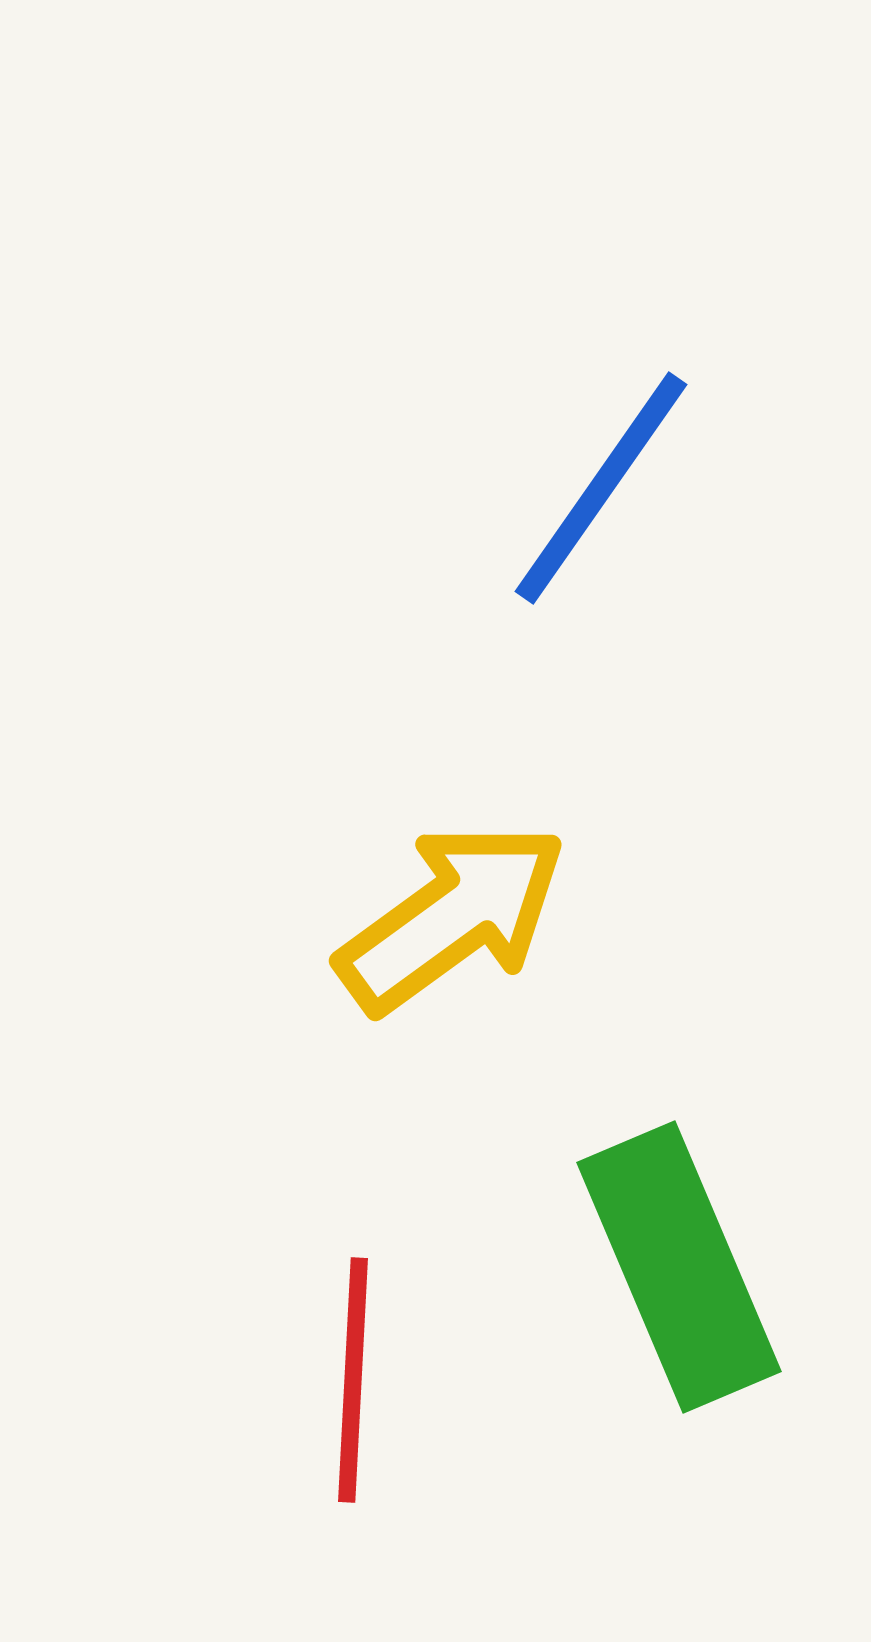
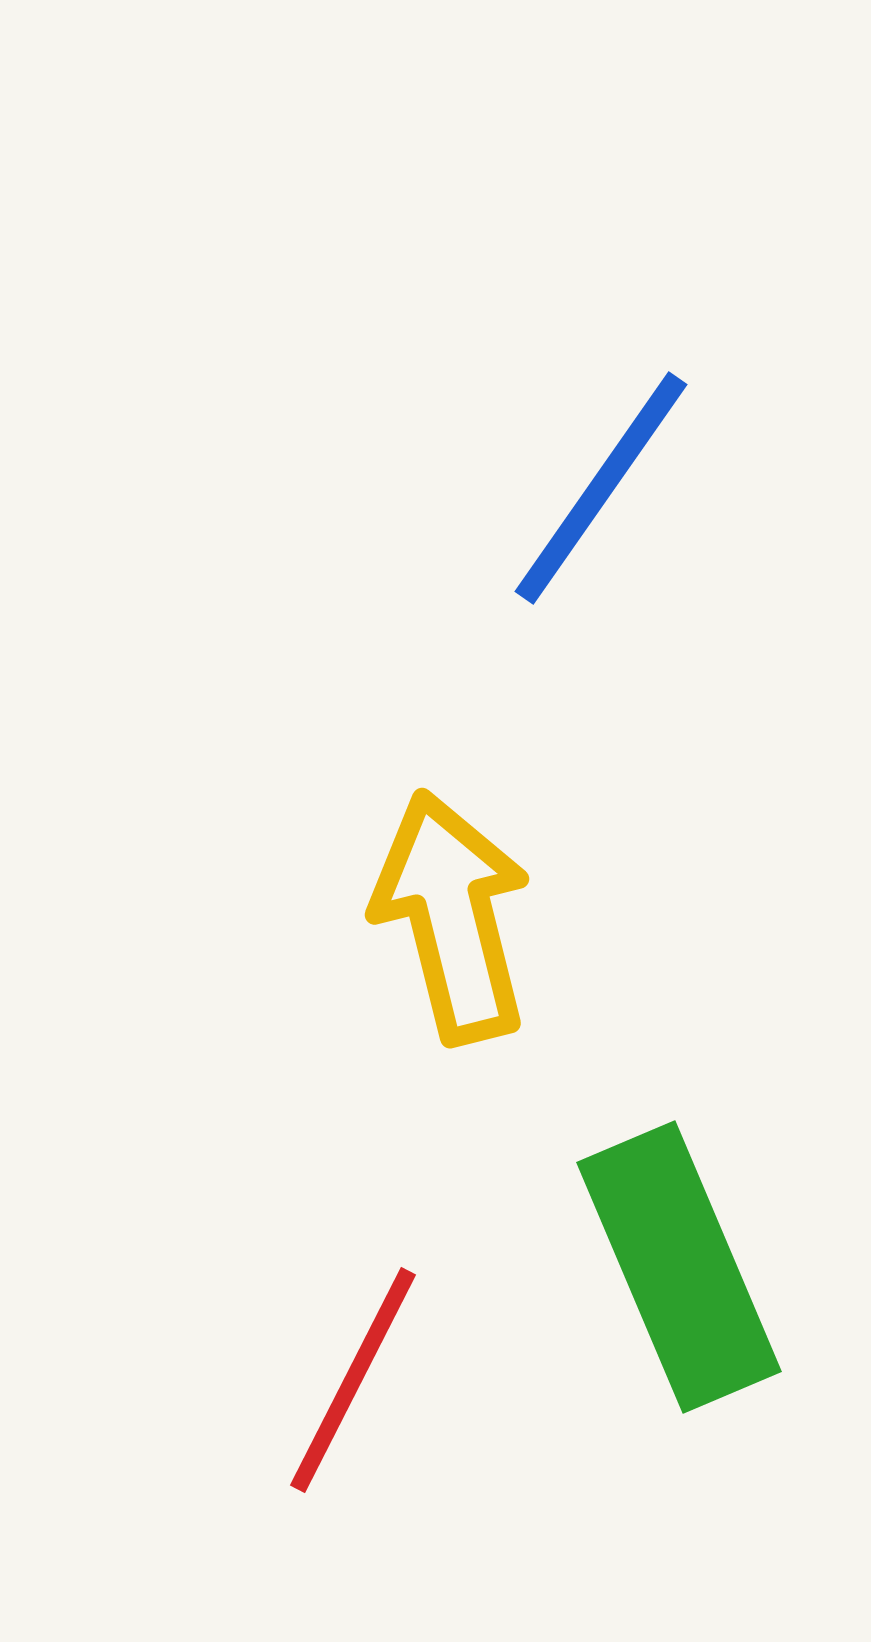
yellow arrow: rotated 68 degrees counterclockwise
red line: rotated 24 degrees clockwise
